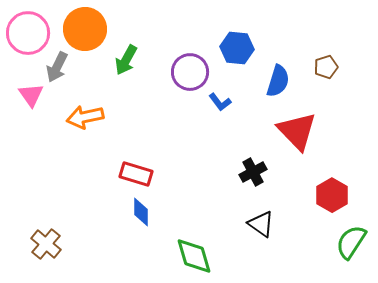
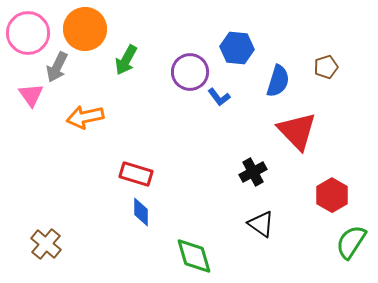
blue L-shape: moved 1 px left, 5 px up
